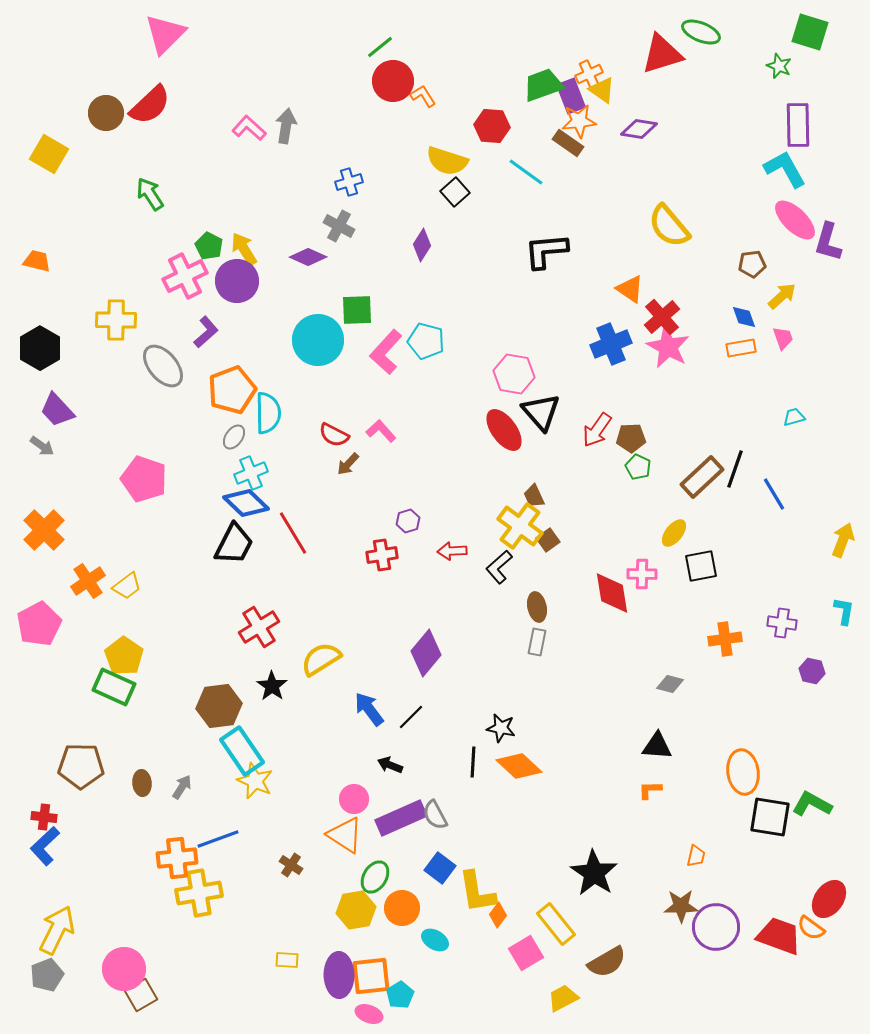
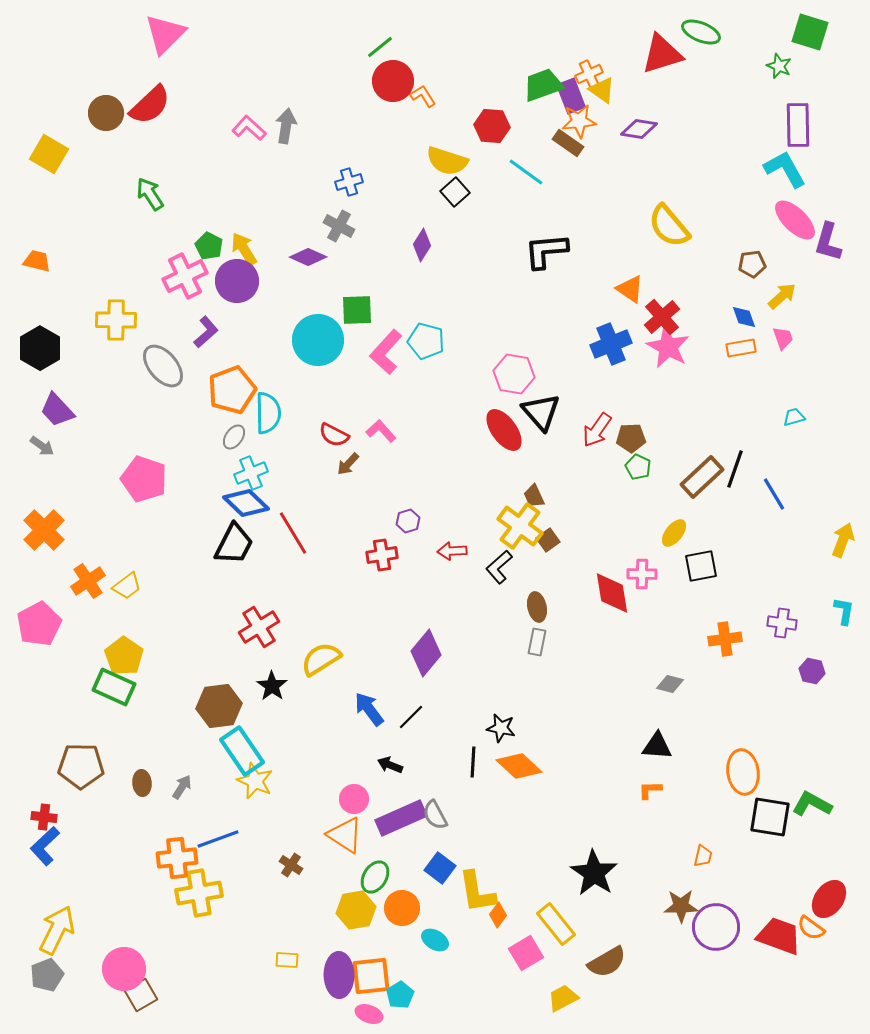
orange trapezoid at (696, 856): moved 7 px right
